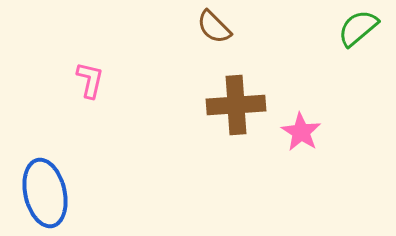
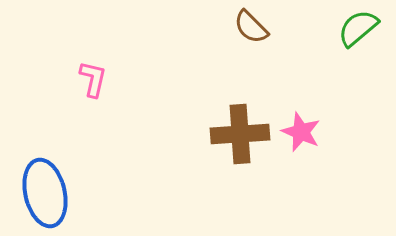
brown semicircle: moved 37 px right
pink L-shape: moved 3 px right, 1 px up
brown cross: moved 4 px right, 29 px down
pink star: rotated 9 degrees counterclockwise
